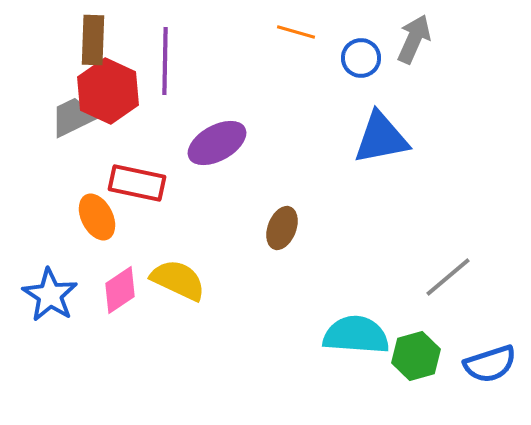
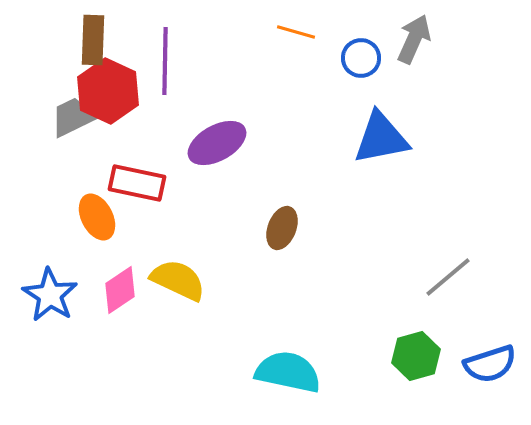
cyan semicircle: moved 68 px left, 37 px down; rotated 8 degrees clockwise
